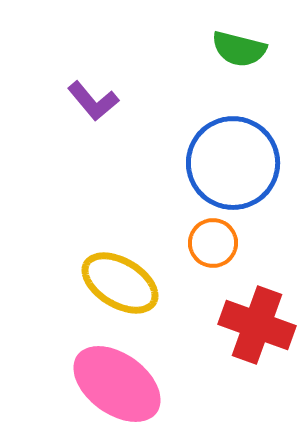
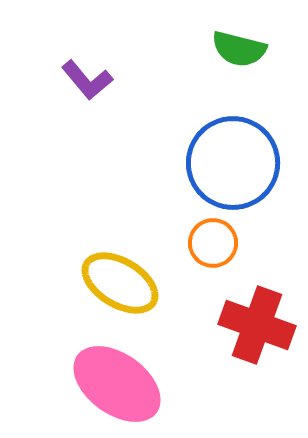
purple L-shape: moved 6 px left, 21 px up
